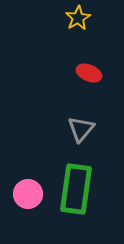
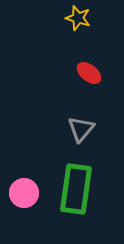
yellow star: rotated 25 degrees counterclockwise
red ellipse: rotated 15 degrees clockwise
pink circle: moved 4 px left, 1 px up
